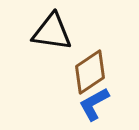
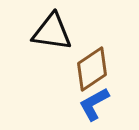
brown diamond: moved 2 px right, 3 px up
